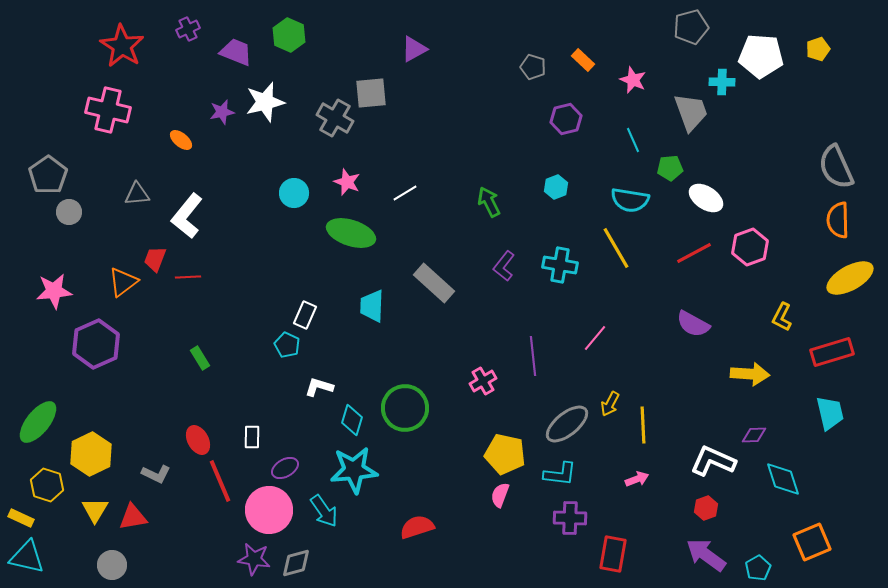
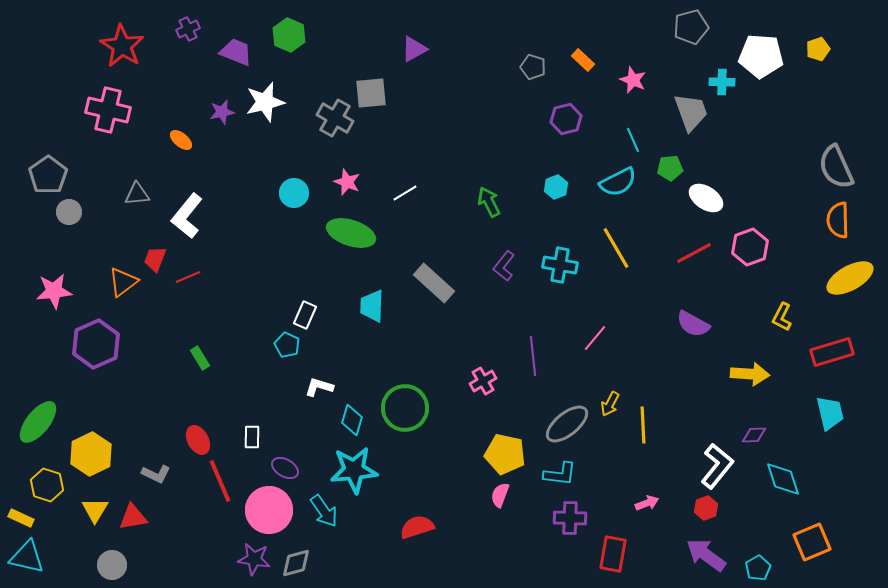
cyan semicircle at (630, 200): moved 12 px left, 18 px up; rotated 36 degrees counterclockwise
red line at (188, 277): rotated 20 degrees counterclockwise
white L-shape at (713, 461): moved 4 px right, 5 px down; rotated 105 degrees clockwise
purple ellipse at (285, 468): rotated 60 degrees clockwise
pink arrow at (637, 479): moved 10 px right, 24 px down
